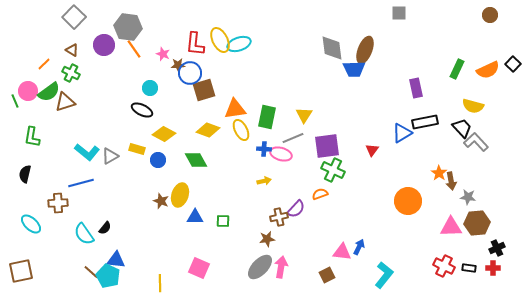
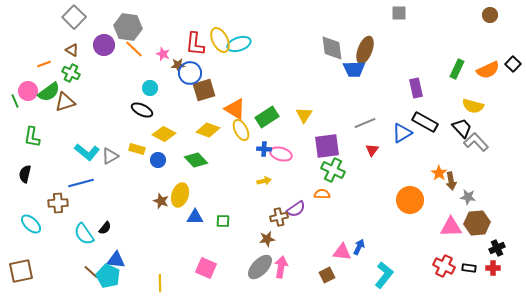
orange line at (134, 49): rotated 12 degrees counterclockwise
orange line at (44, 64): rotated 24 degrees clockwise
orange triangle at (235, 109): rotated 40 degrees clockwise
green rectangle at (267, 117): rotated 45 degrees clockwise
black rectangle at (425, 122): rotated 40 degrees clockwise
gray line at (293, 138): moved 72 px right, 15 px up
green diamond at (196, 160): rotated 15 degrees counterclockwise
orange semicircle at (320, 194): moved 2 px right; rotated 21 degrees clockwise
orange circle at (408, 201): moved 2 px right, 1 px up
purple semicircle at (296, 209): rotated 12 degrees clockwise
pink square at (199, 268): moved 7 px right
